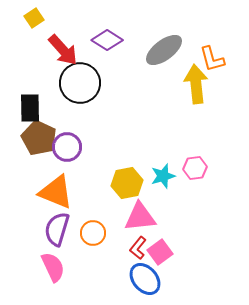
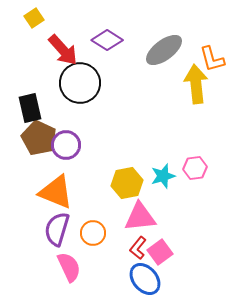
black rectangle: rotated 12 degrees counterclockwise
purple circle: moved 1 px left, 2 px up
pink semicircle: moved 16 px right
